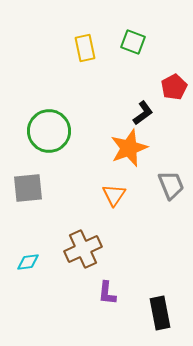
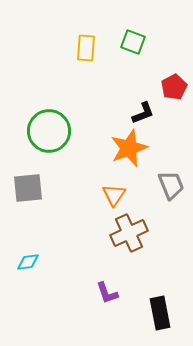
yellow rectangle: moved 1 px right; rotated 16 degrees clockwise
black L-shape: rotated 15 degrees clockwise
brown cross: moved 46 px right, 16 px up
purple L-shape: rotated 25 degrees counterclockwise
